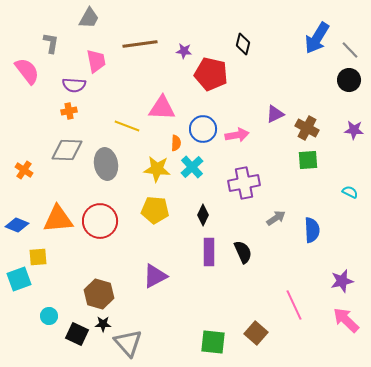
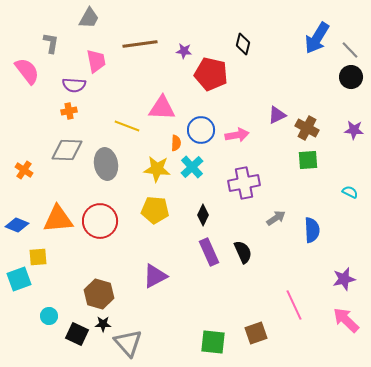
black circle at (349, 80): moved 2 px right, 3 px up
purple triangle at (275, 114): moved 2 px right, 1 px down
blue circle at (203, 129): moved 2 px left, 1 px down
purple rectangle at (209, 252): rotated 24 degrees counterclockwise
purple star at (342, 281): moved 2 px right, 2 px up
brown square at (256, 333): rotated 30 degrees clockwise
